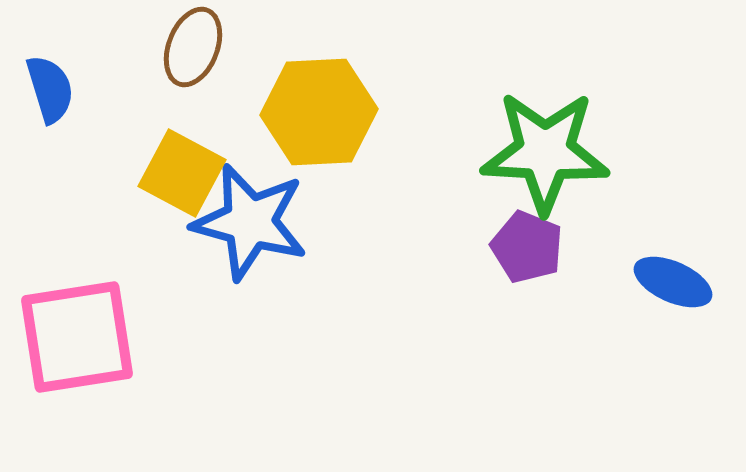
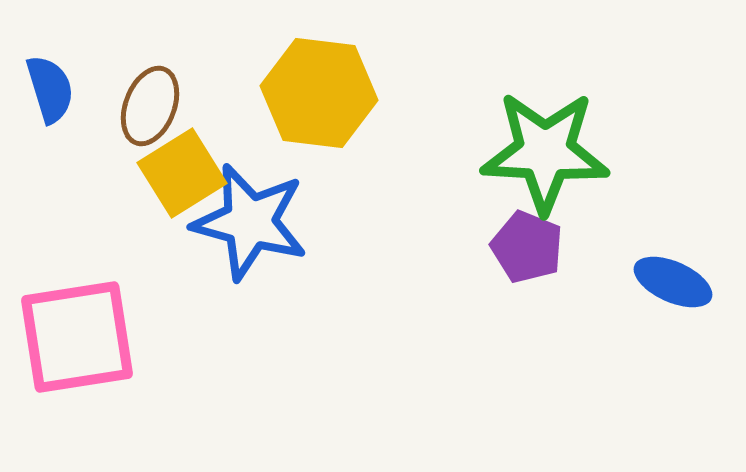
brown ellipse: moved 43 px left, 59 px down
yellow hexagon: moved 19 px up; rotated 10 degrees clockwise
yellow square: rotated 30 degrees clockwise
